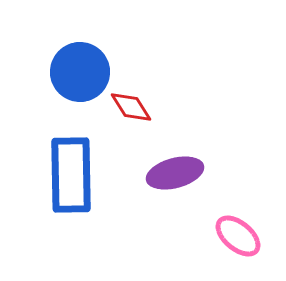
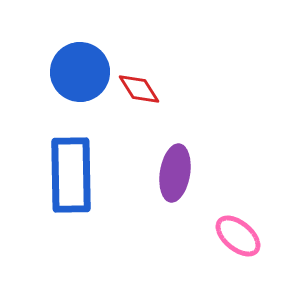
red diamond: moved 8 px right, 18 px up
purple ellipse: rotated 66 degrees counterclockwise
